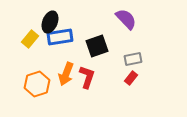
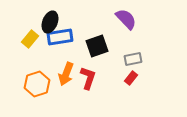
red L-shape: moved 1 px right, 1 px down
